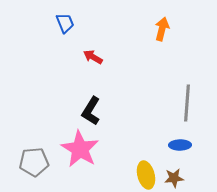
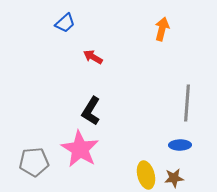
blue trapezoid: rotated 70 degrees clockwise
